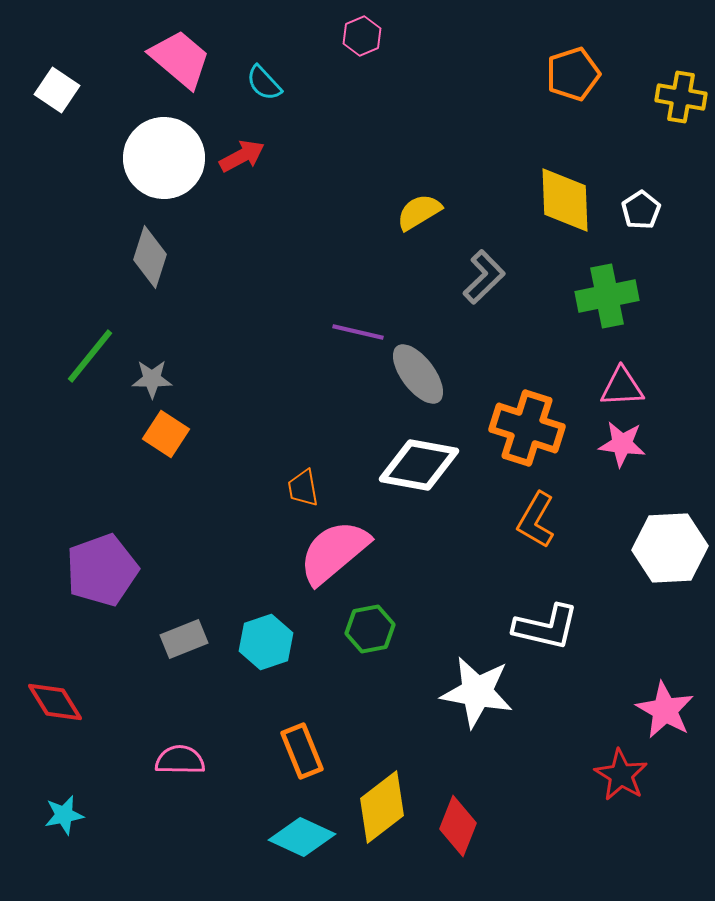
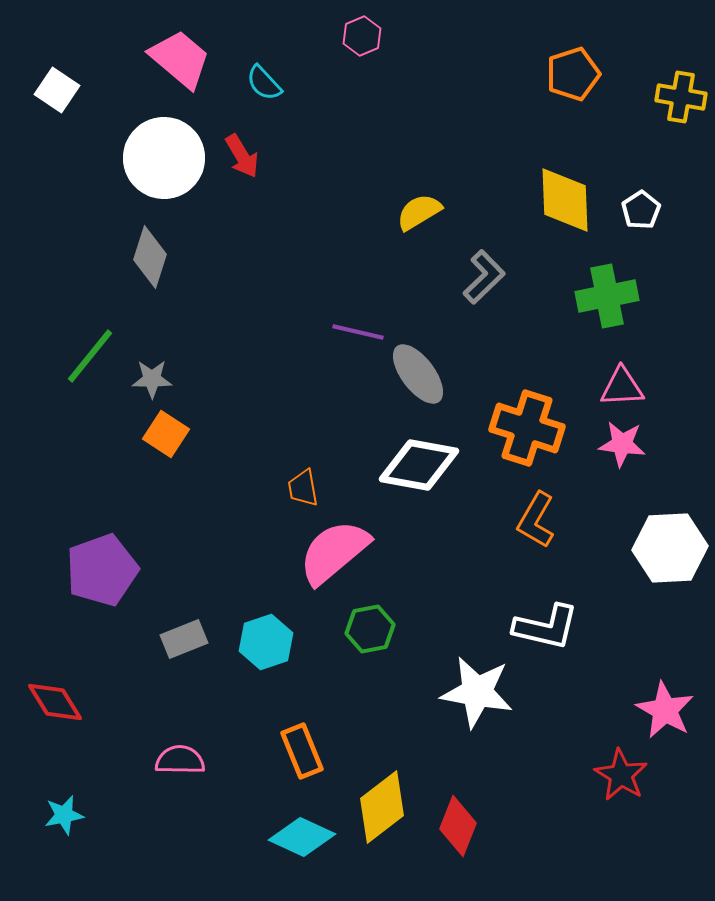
red arrow at (242, 156): rotated 87 degrees clockwise
